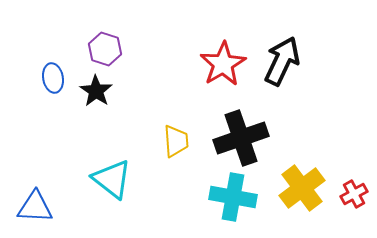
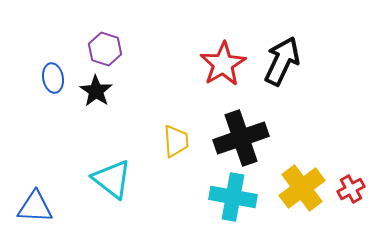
red cross: moved 3 px left, 5 px up
